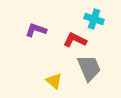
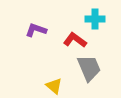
cyan cross: moved 1 px right; rotated 18 degrees counterclockwise
red L-shape: rotated 10 degrees clockwise
yellow triangle: moved 5 px down
